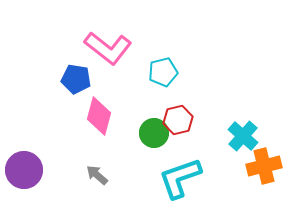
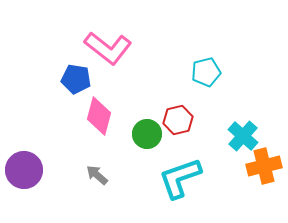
cyan pentagon: moved 43 px right
green circle: moved 7 px left, 1 px down
